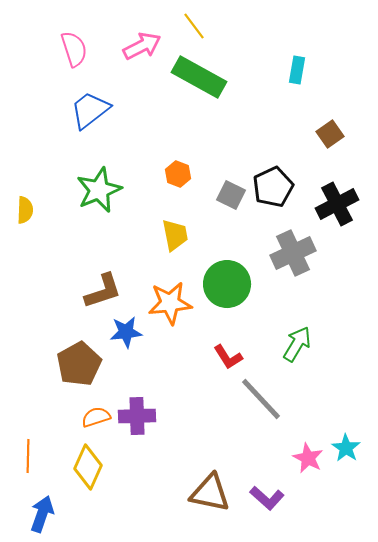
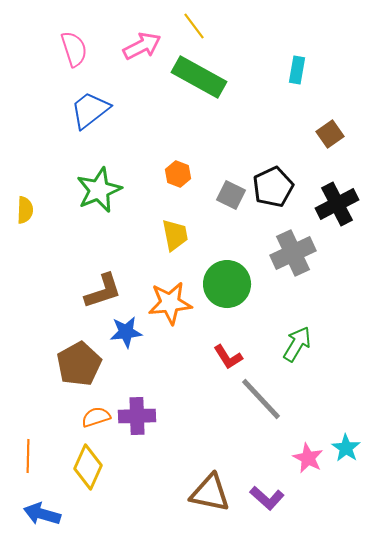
blue arrow: rotated 93 degrees counterclockwise
